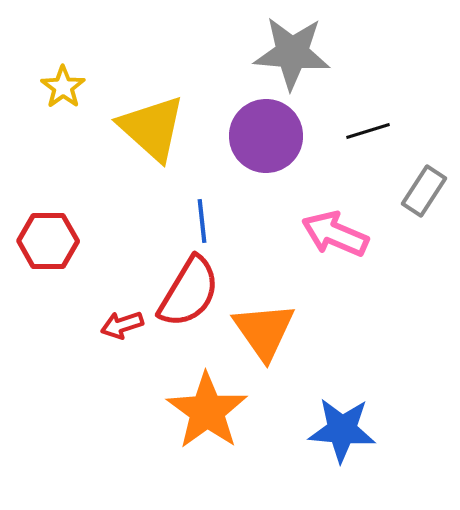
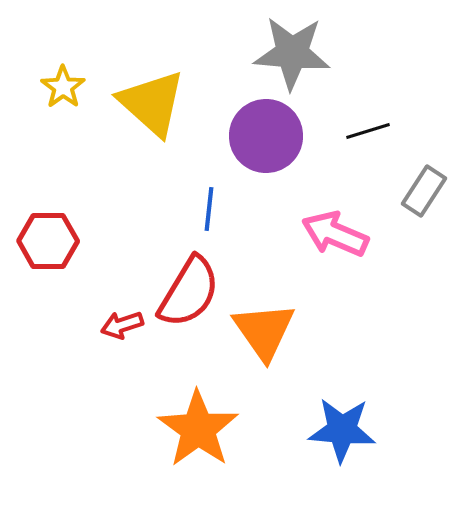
yellow triangle: moved 25 px up
blue line: moved 7 px right, 12 px up; rotated 12 degrees clockwise
orange star: moved 9 px left, 18 px down
